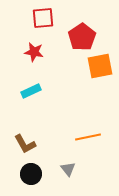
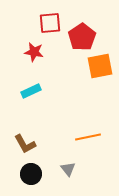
red square: moved 7 px right, 5 px down
